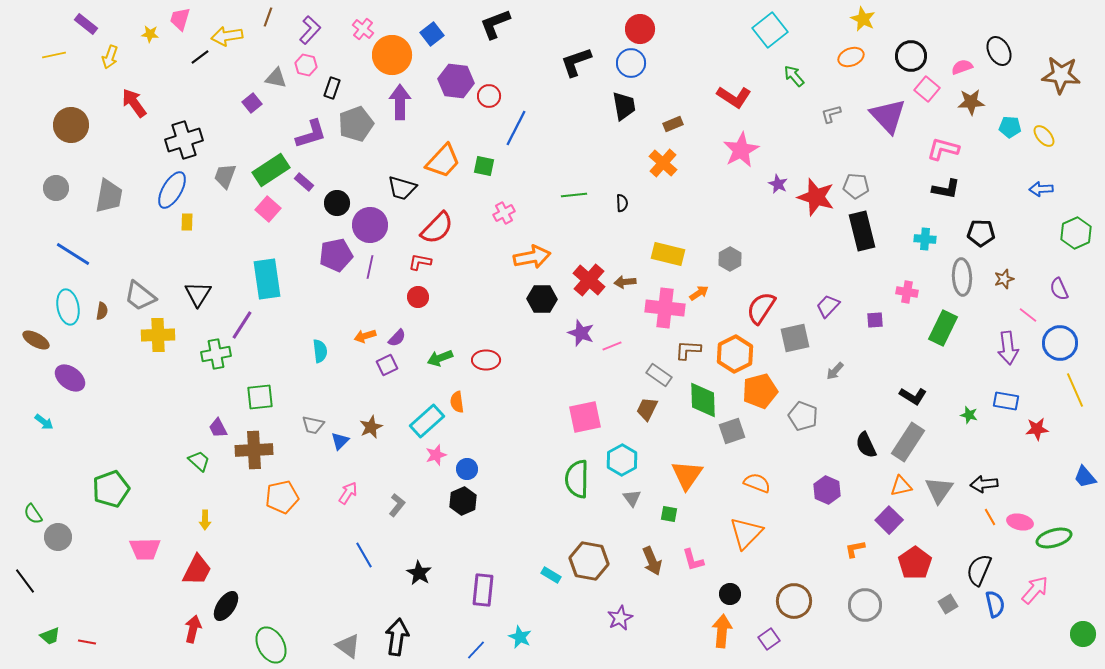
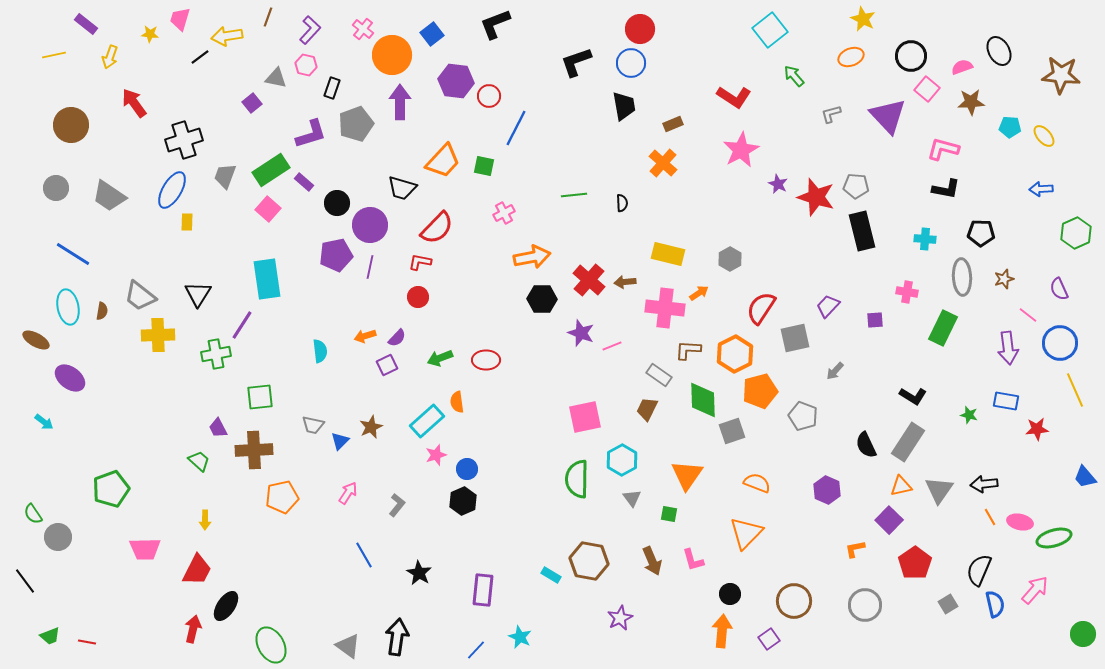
gray trapezoid at (109, 196): rotated 114 degrees clockwise
